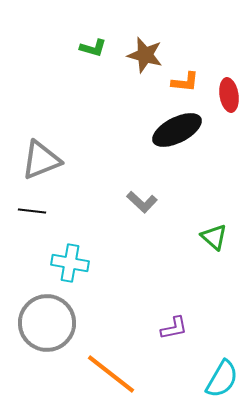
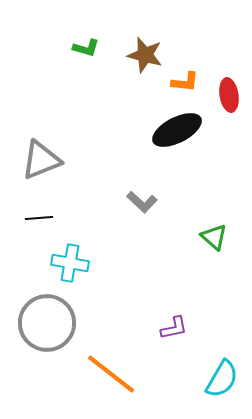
green L-shape: moved 7 px left
black line: moved 7 px right, 7 px down; rotated 12 degrees counterclockwise
